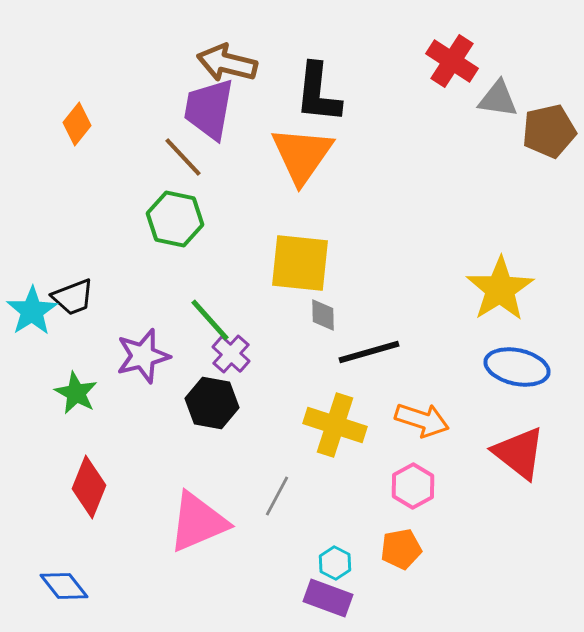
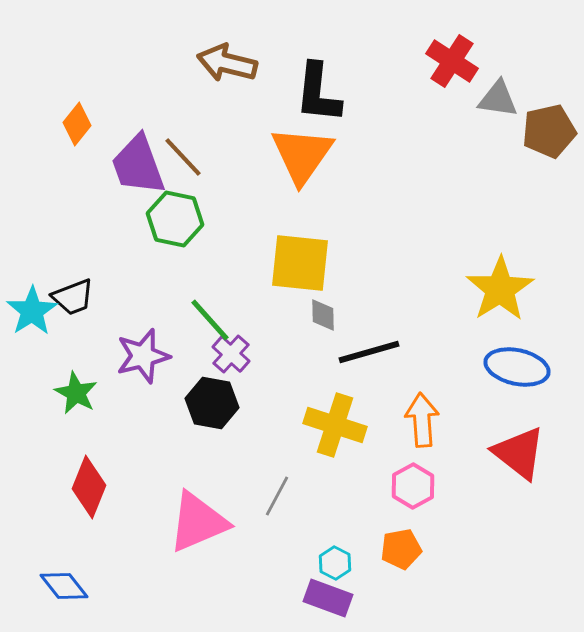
purple trapezoid: moved 71 px left, 56 px down; rotated 30 degrees counterclockwise
orange arrow: rotated 112 degrees counterclockwise
